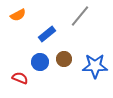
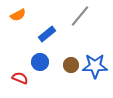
brown circle: moved 7 px right, 6 px down
